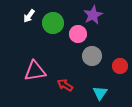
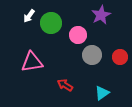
purple star: moved 8 px right
green circle: moved 2 px left
pink circle: moved 1 px down
gray circle: moved 1 px up
red circle: moved 9 px up
pink triangle: moved 3 px left, 9 px up
cyan triangle: moved 2 px right; rotated 21 degrees clockwise
